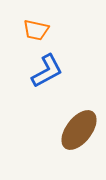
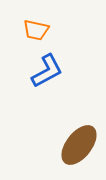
brown ellipse: moved 15 px down
